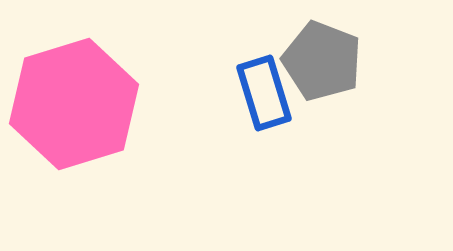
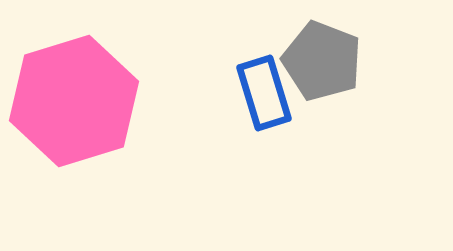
pink hexagon: moved 3 px up
